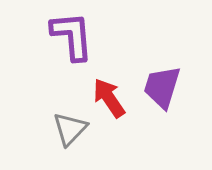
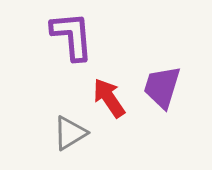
gray triangle: moved 4 px down; rotated 15 degrees clockwise
